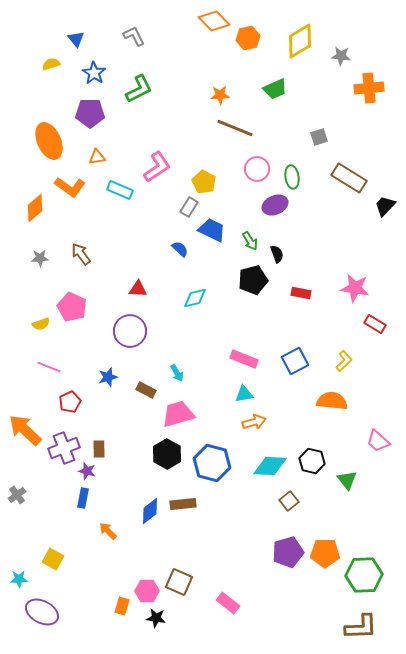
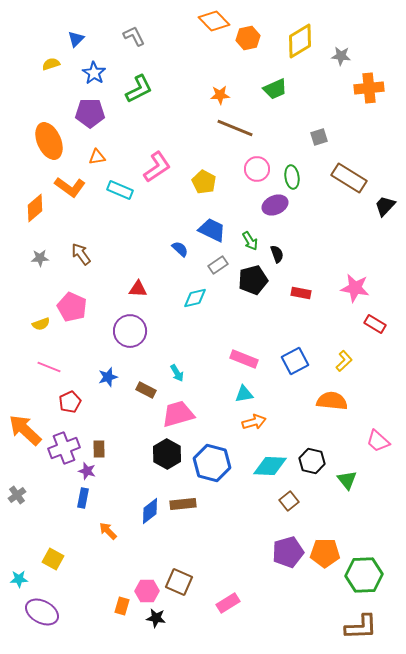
blue triangle at (76, 39): rotated 24 degrees clockwise
gray rectangle at (189, 207): moved 29 px right, 58 px down; rotated 24 degrees clockwise
pink rectangle at (228, 603): rotated 70 degrees counterclockwise
